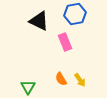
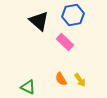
blue hexagon: moved 2 px left, 1 px down
black triangle: rotated 15 degrees clockwise
pink rectangle: rotated 24 degrees counterclockwise
green triangle: rotated 35 degrees counterclockwise
